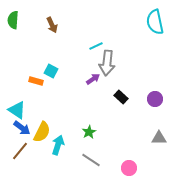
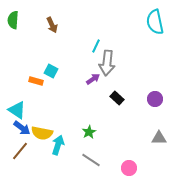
cyan line: rotated 40 degrees counterclockwise
black rectangle: moved 4 px left, 1 px down
yellow semicircle: moved 1 px down; rotated 75 degrees clockwise
